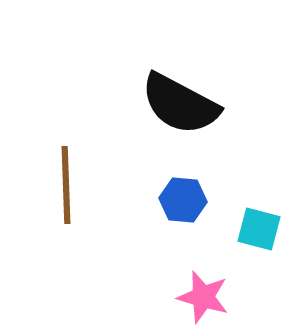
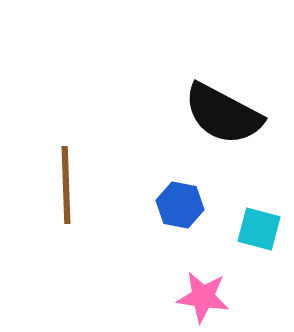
black semicircle: moved 43 px right, 10 px down
blue hexagon: moved 3 px left, 5 px down; rotated 6 degrees clockwise
pink star: rotated 8 degrees counterclockwise
